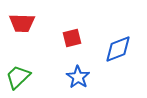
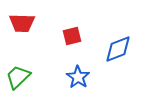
red square: moved 2 px up
